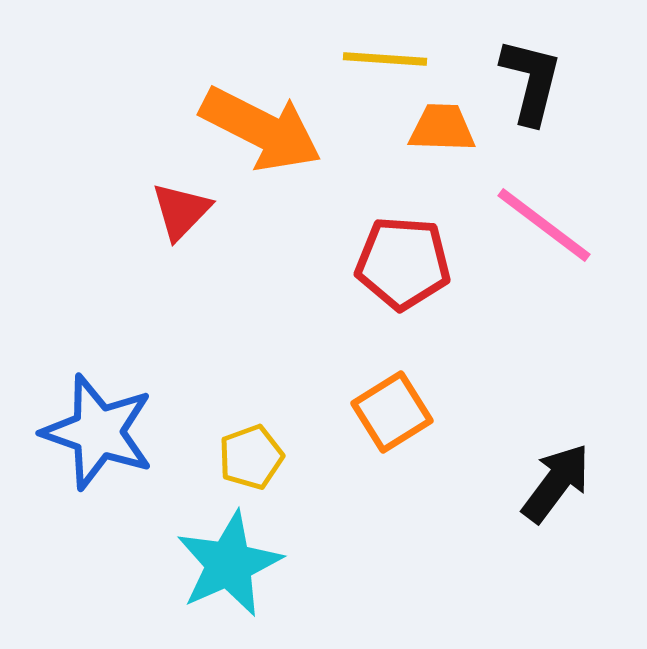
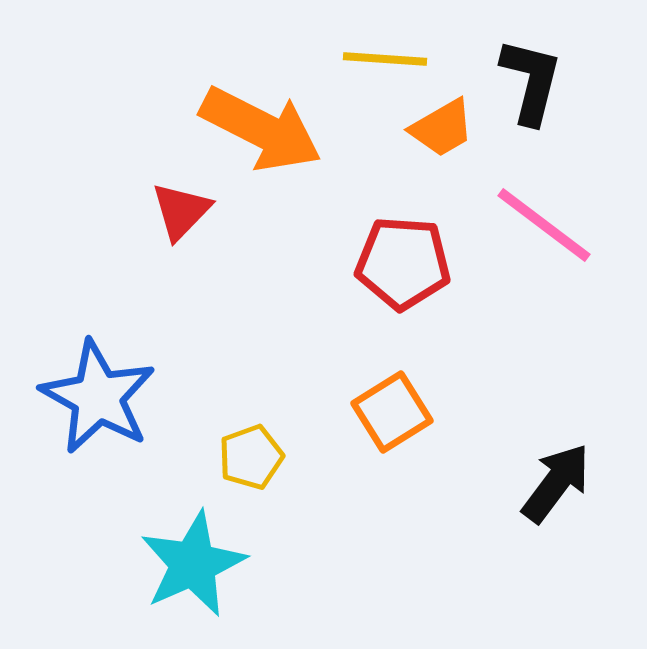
orange trapezoid: rotated 148 degrees clockwise
blue star: moved 35 px up; rotated 10 degrees clockwise
cyan star: moved 36 px left
